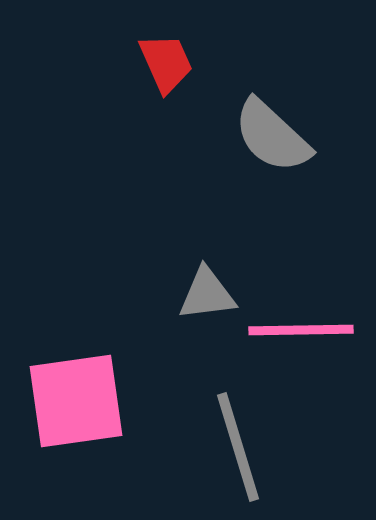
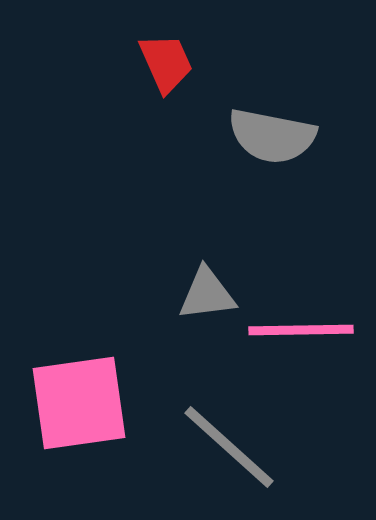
gray semicircle: rotated 32 degrees counterclockwise
pink square: moved 3 px right, 2 px down
gray line: moved 9 px left; rotated 31 degrees counterclockwise
